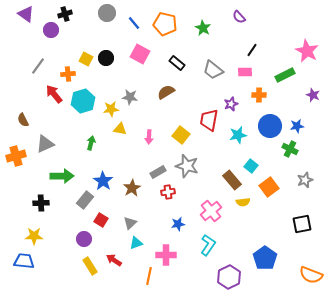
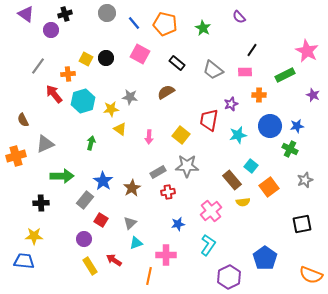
yellow triangle at (120, 129): rotated 24 degrees clockwise
gray star at (187, 166): rotated 15 degrees counterclockwise
